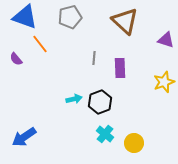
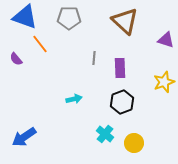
gray pentagon: moved 1 px left, 1 px down; rotated 15 degrees clockwise
black hexagon: moved 22 px right
